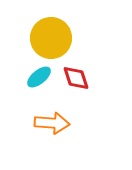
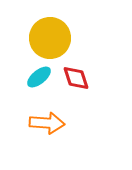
yellow circle: moved 1 px left
orange arrow: moved 5 px left
